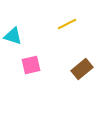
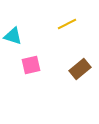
brown rectangle: moved 2 px left
